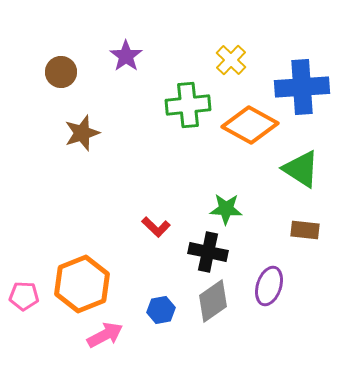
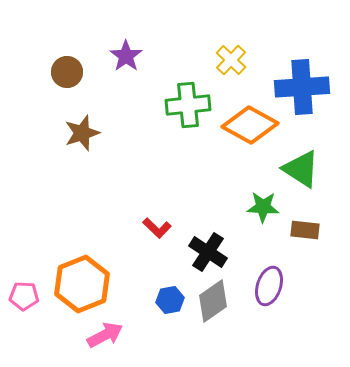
brown circle: moved 6 px right
green star: moved 37 px right, 2 px up
red L-shape: moved 1 px right, 1 px down
black cross: rotated 21 degrees clockwise
blue hexagon: moved 9 px right, 10 px up
